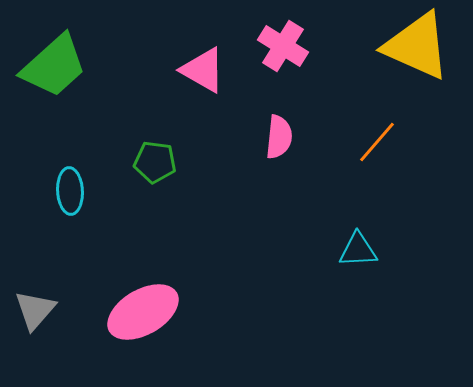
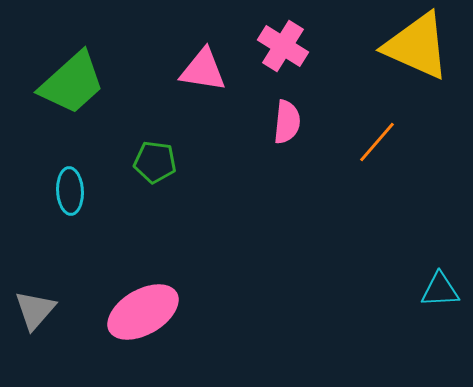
green trapezoid: moved 18 px right, 17 px down
pink triangle: rotated 21 degrees counterclockwise
pink semicircle: moved 8 px right, 15 px up
cyan triangle: moved 82 px right, 40 px down
